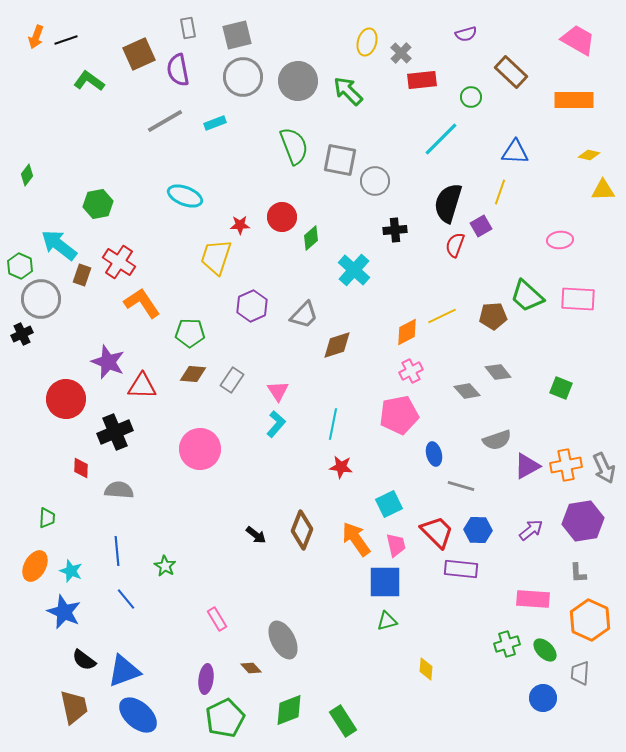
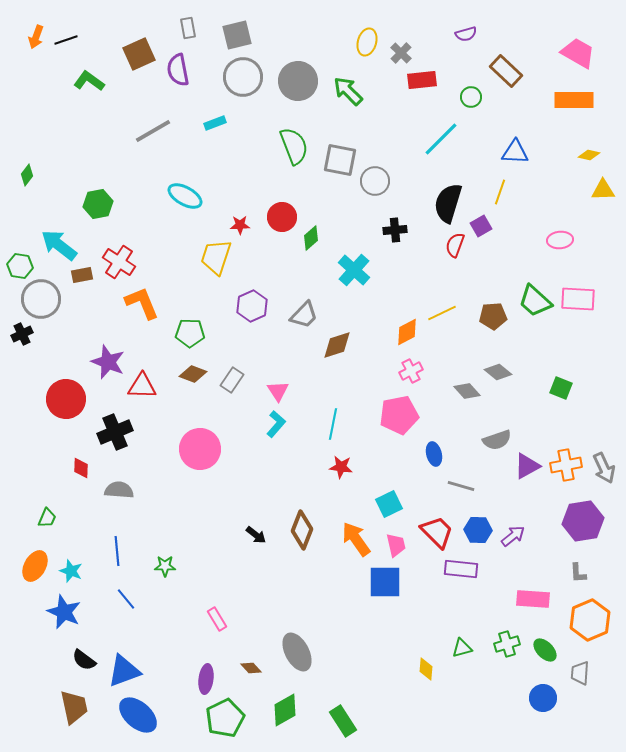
pink trapezoid at (578, 40): moved 13 px down
brown rectangle at (511, 72): moved 5 px left, 1 px up
gray line at (165, 121): moved 12 px left, 10 px down
cyan ellipse at (185, 196): rotated 8 degrees clockwise
green hexagon at (20, 266): rotated 15 degrees counterclockwise
brown rectangle at (82, 275): rotated 60 degrees clockwise
green trapezoid at (527, 296): moved 8 px right, 5 px down
orange L-shape at (142, 303): rotated 12 degrees clockwise
yellow line at (442, 316): moved 3 px up
gray diamond at (498, 372): rotated 12 degrees counterclockwise
brown diamond at (193, 374): rotated 16 degrees clockwise
green trapezoid at (47, 518): rotated 20 degrees clockwise
purple arrow at (531, 530): moved 18 px left, 6 px down
green star at (165, 566): rotated 30 degrees counterclockwise
orange hexagon at (590, 620): rotated 12 degrees clockwise
green triangle at (387, 621): moved 75 px right, 27 px down
gray ellipse at (283, 640): moved 14 px right, 12 px down
green diamond at (289, 710): moved 4 px left; rotated 8 degrees counterclockwise
